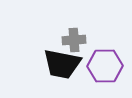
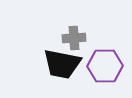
gray cross: moved 2 px up
